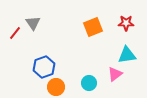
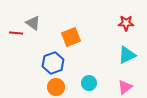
gray triangle: rotated 21 degrees counterclockwise
orange square: moved 22 px left, 10 px down
red line: moved 1 px right; rotated 56 degrees clockwise
cyan triangle: rotated 18 degrees counterclockwise
blue hexagon: moved 9 px right, 4 px up
pink triangle: moved 10 px right, 13 px down
